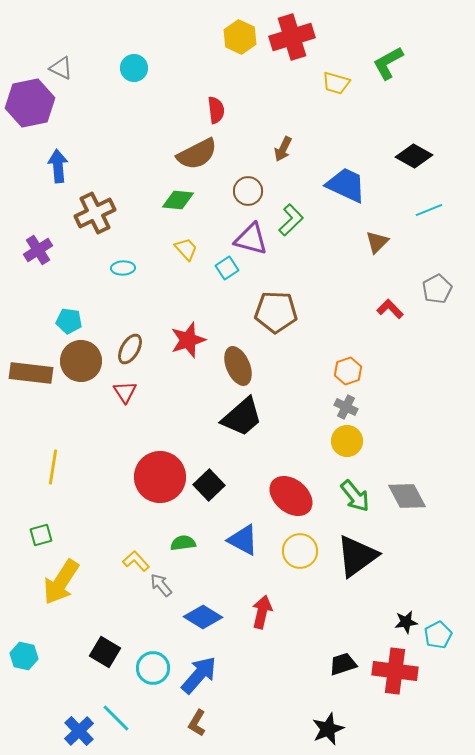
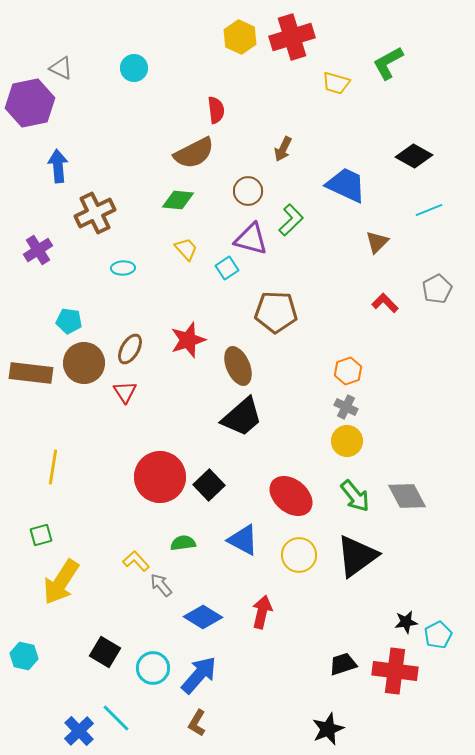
brown semicircle at (197, 154): moved 3 px left, 1 px up
red L-shape at (390, 309): moved 5 px left, 6 px up
brown circle at (81, 361): moved 3 px right, 2 px down
yellow circle at (300, 551): moved 1 px left, 4 px down
